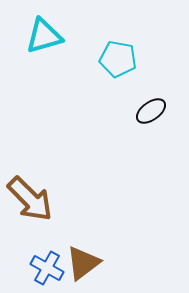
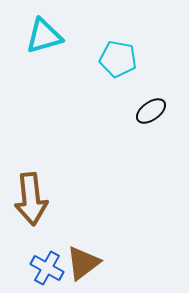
brown arrow: moved 1 px right; rotated 39 degrees clockwise
